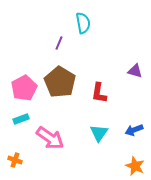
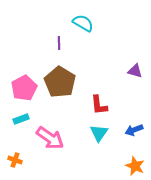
cyan semicircle: rotated 50 degrees counterclockwise
purple line: rotated 24 degrees counterclockwise
red L-shape: moved 12 px down; rotated 15 degrees counterclockwise
